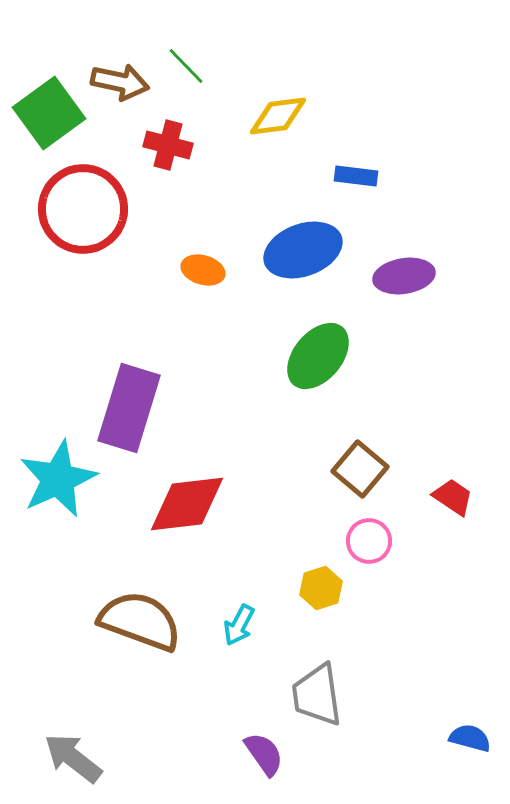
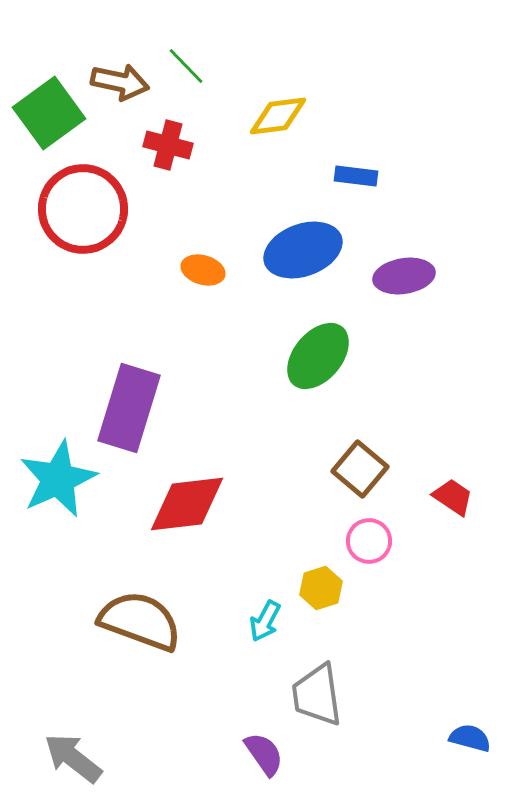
cyan arrow: moved 26 px right, 4 px up
